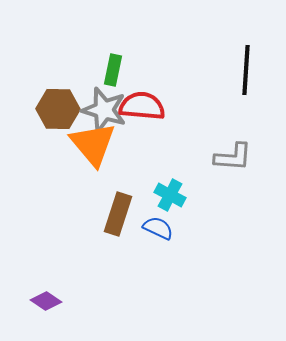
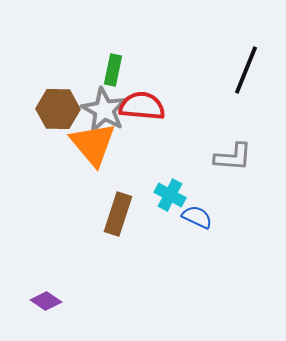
black line: rotated 18 degrees clockwise
gray star: rotated 12 degrees clockwise
blue semicircle: moved 39 px right, 11 px up
